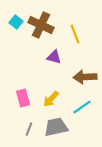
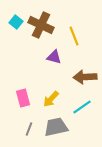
yellow line: moved 1 px left, 2 px down
